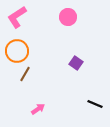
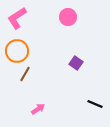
pink L-shape: moved 1 px down
